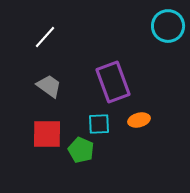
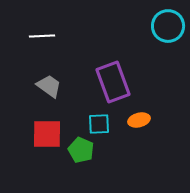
white line: moved 3 px left, 1 px up; rotated 45 degrees clockwise
